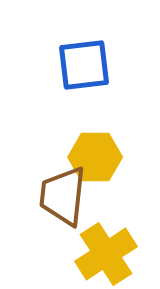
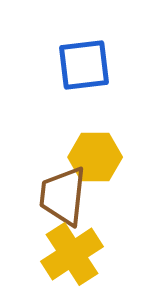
yellow cross: moved 34 px left
